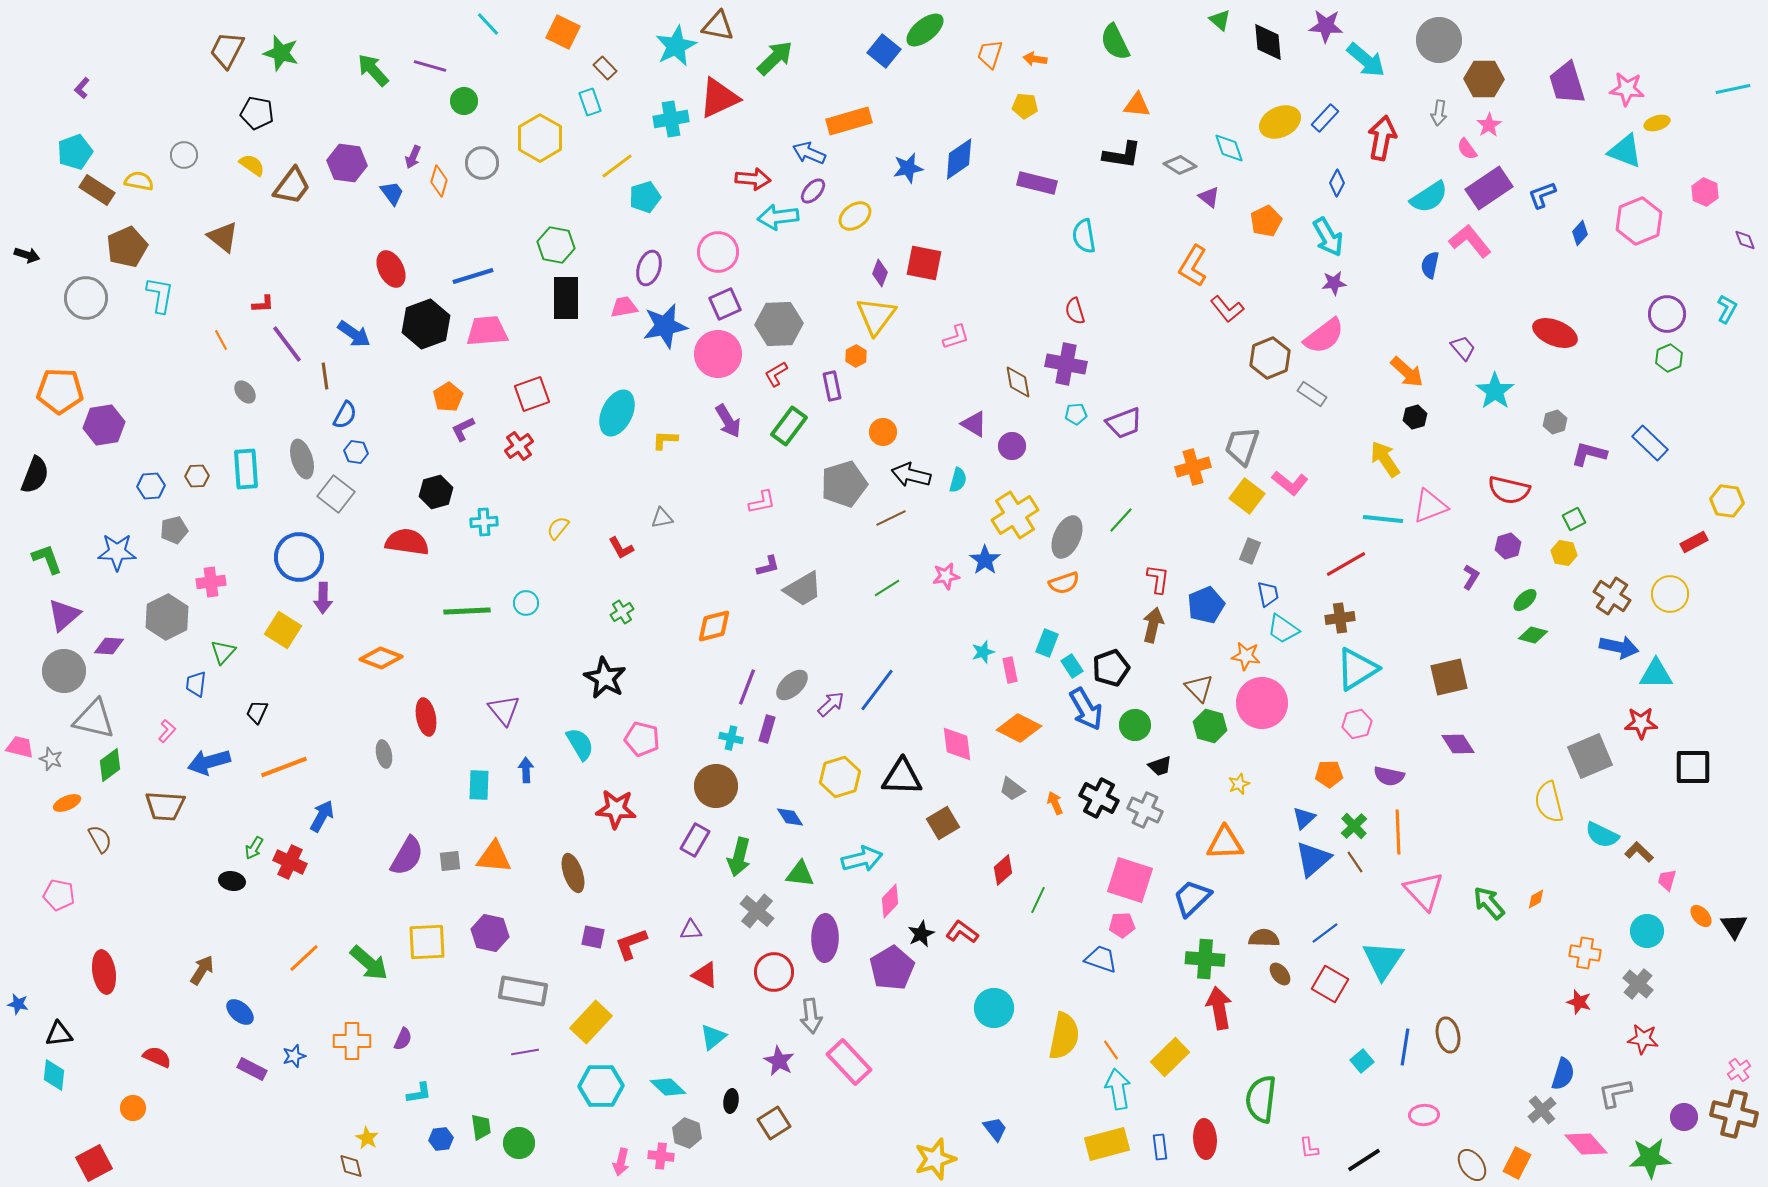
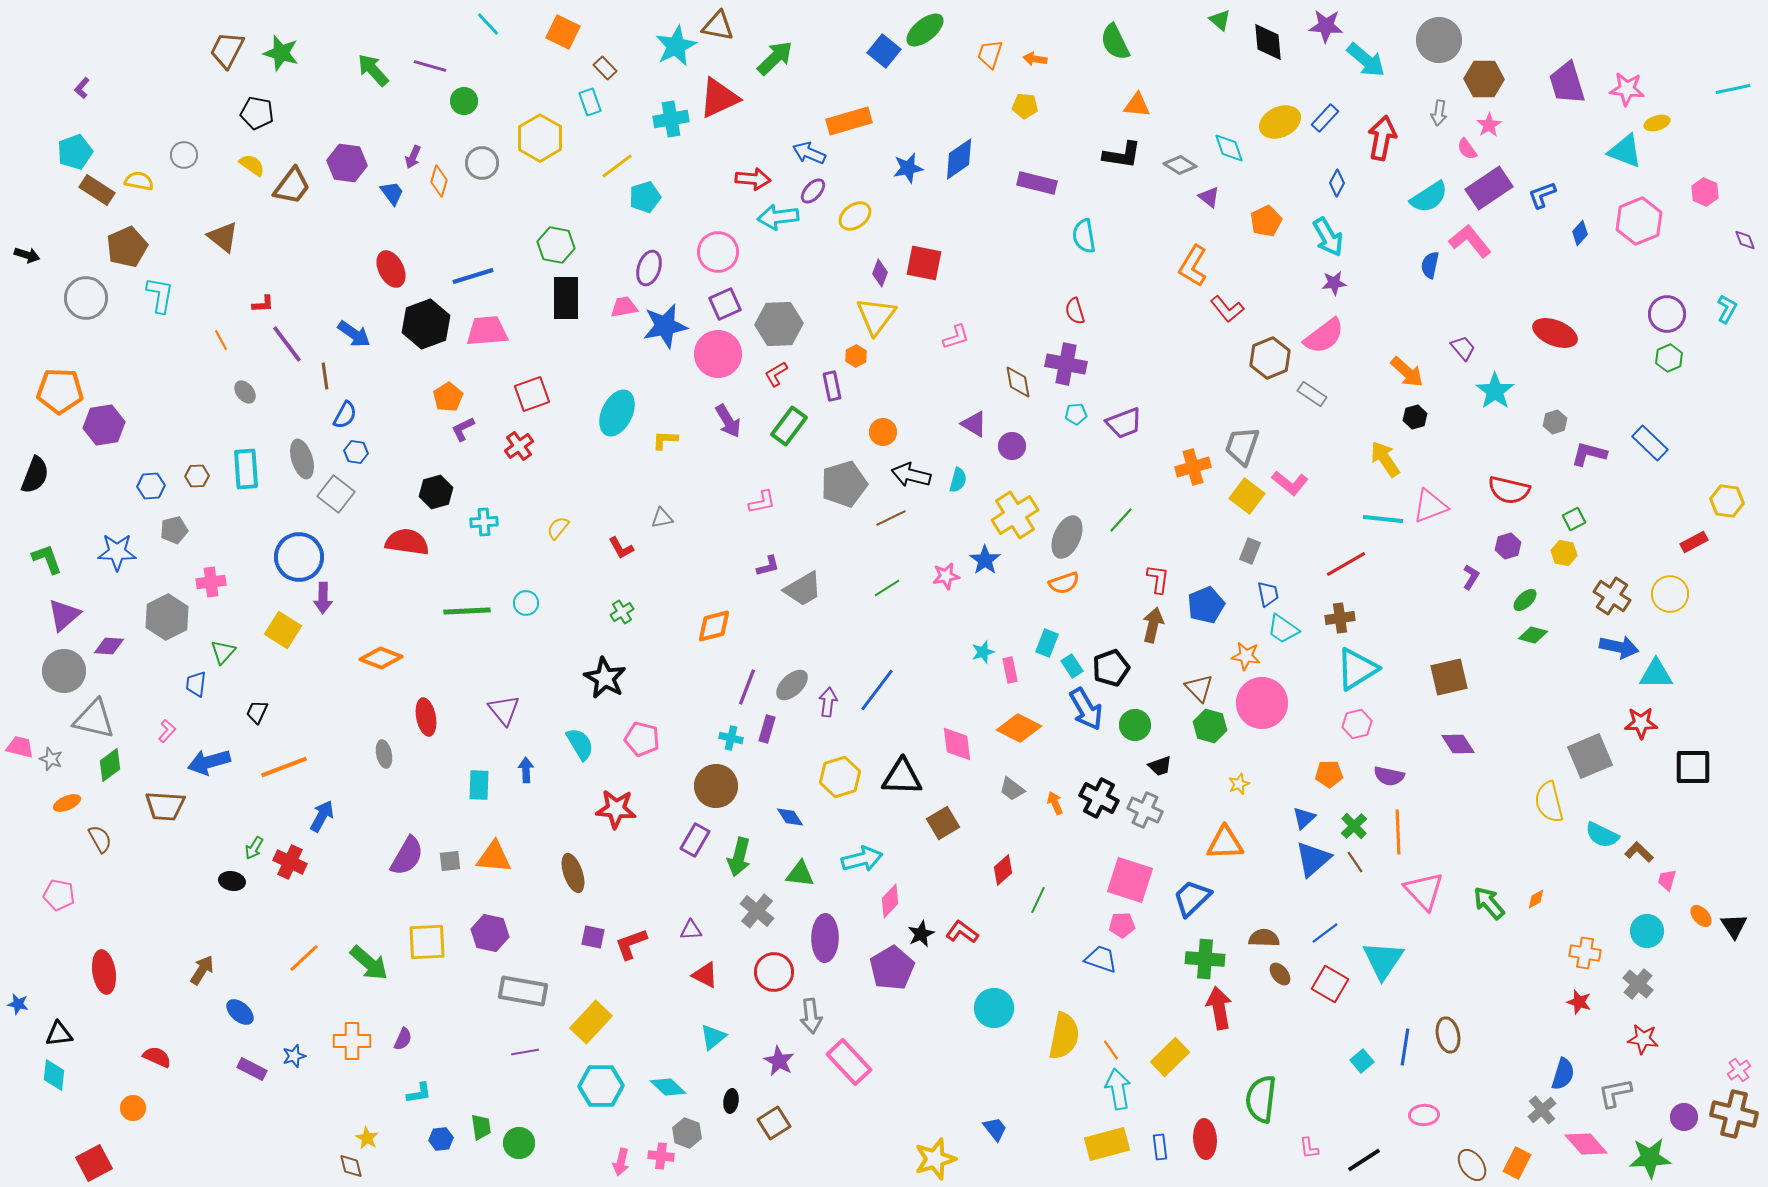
purple arrow at (831, 704): moved 3 px left, 2 px up; rotated 40 degrees counterclockwise
